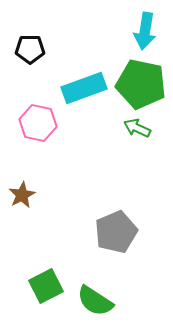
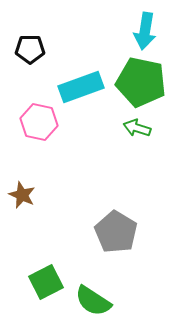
green pentagon: moved 2 px up
cyan rectangle: moved 3 px left, 1 px up
pink hexagon: moved 1 px right, 1 px up
green arrow: rotated 8 degrees counterclockwise
brown star: rotated 20 degrees counterclockwise
gray pentagon: rotated 18 degrees counterclockwise
green square: moved 4 px up
green semicircle: moved 2 px left
